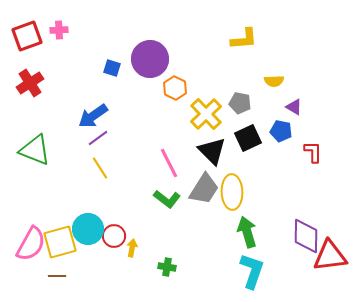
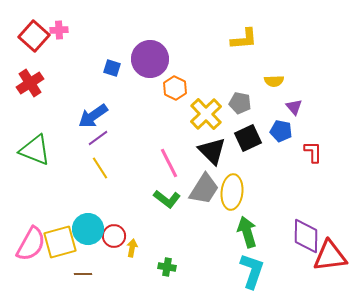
red square: moved 7 px right; rotated 28 degrees counterclockwise
purple triangle: rotated 18 degrees clockwise
yellow ellipse: rotated 8 degrees clockwise
brown line: moved 26 px right, 2 px up
